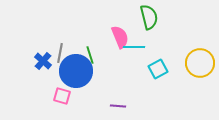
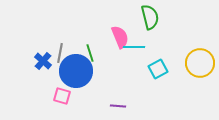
green semicircle: moved 1 px right
green line: moved 2 px up
